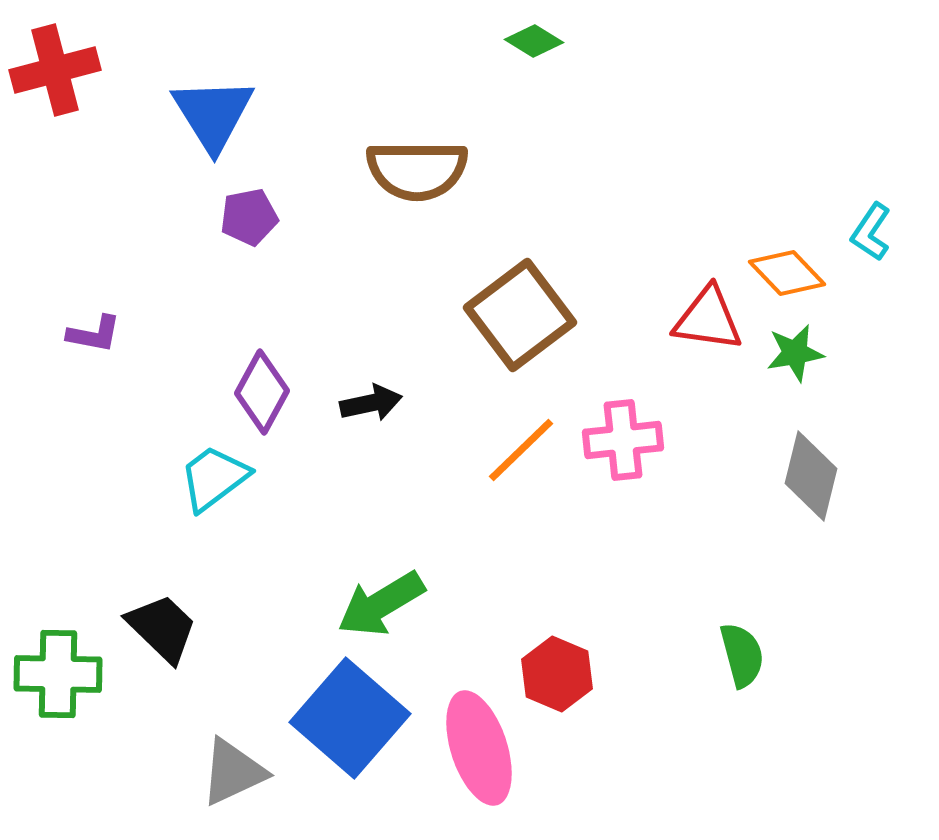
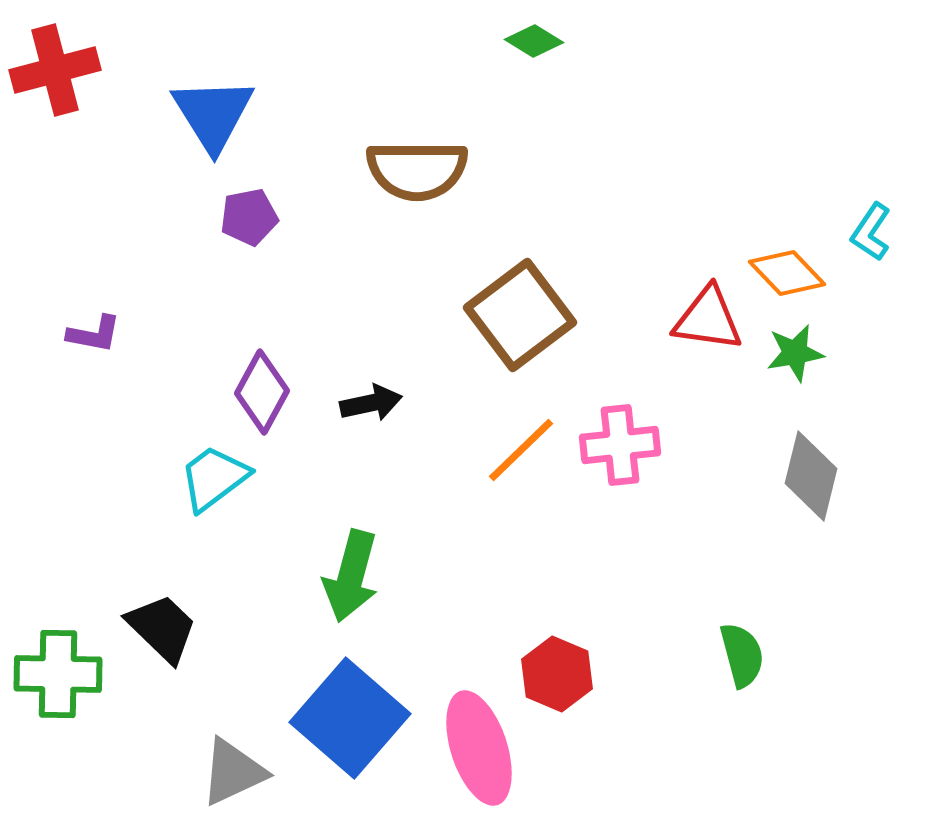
pink cross: moved 3 px left, 5 px down
green arrow: moved 30 px left, 28 px up; rotated 44 degrees counterclockwise
